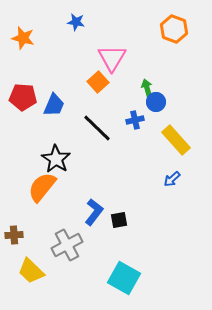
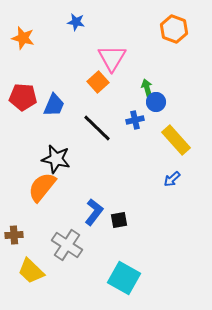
black star: rotated 20 degrees counterclockwise
gray cross: rotated 28 degrees counterclockwise
